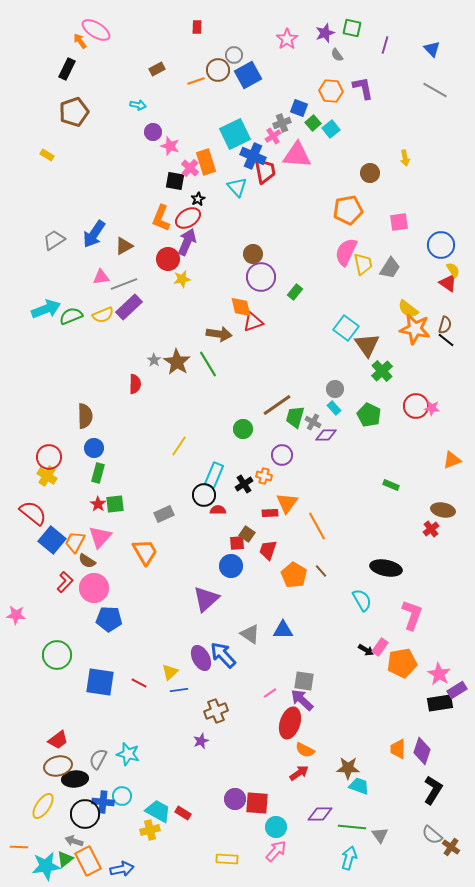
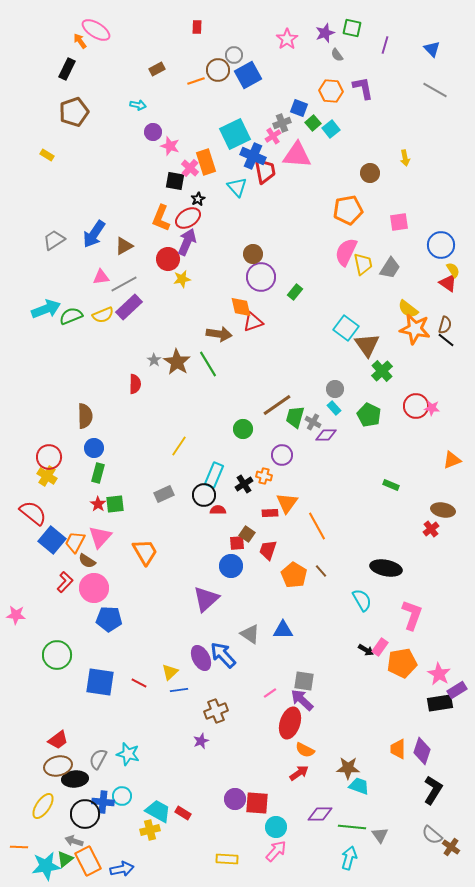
gray line at (124, 284): rotated 8 degrees counterclockwise
gray rectangle at (164, 514): moved 20 px up
